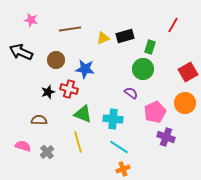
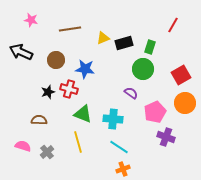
black rectangle: moved 1 px left, 7 px down
red square: moved 7 px left, 3 px down
